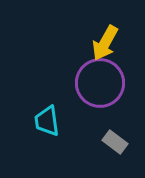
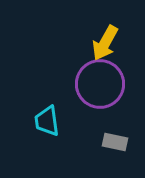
purple circle: moved 1 px down
gray rectangle: rotated 25 degrees counterclockwise
